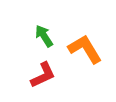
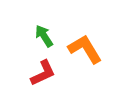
red L-shape: moved 2 px up
